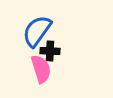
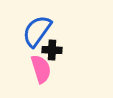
black cross: moved 2 px right, 1 px up
